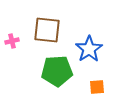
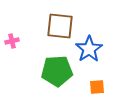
brown square: moved 13 px right, 4 px up
